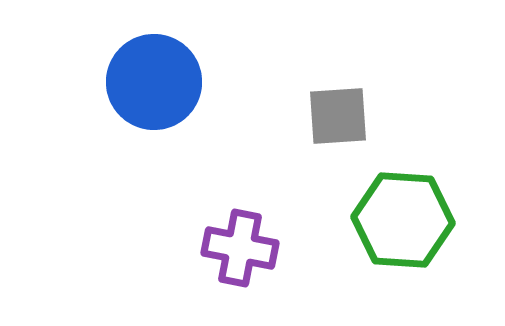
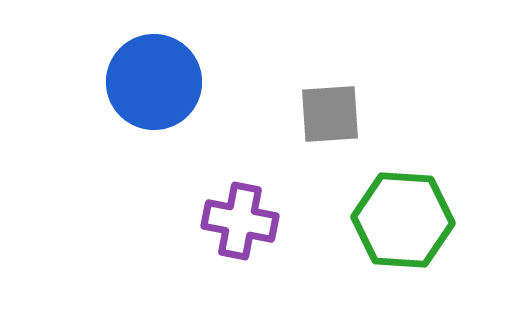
gray square: moved 8 px left, 2 px up
purple cross: moved 27 px up
